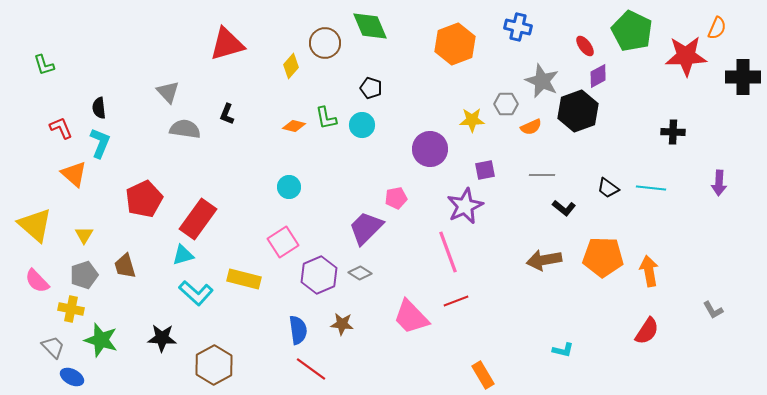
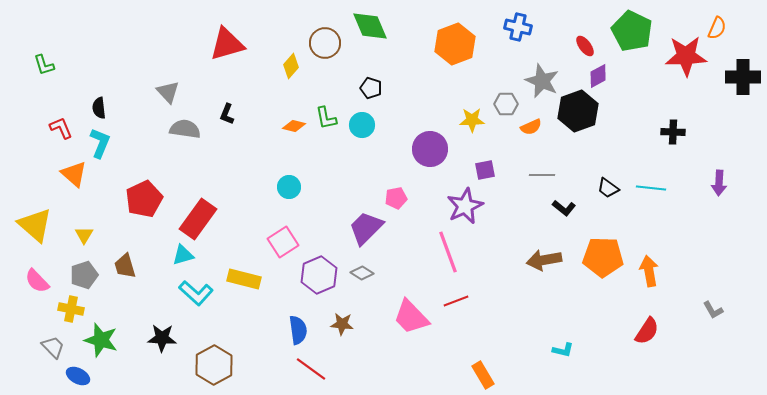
gray diamond at (360, 273): moved 2 px right
blue ellipse at (72, 377): moved 6 px right, 1 px up
